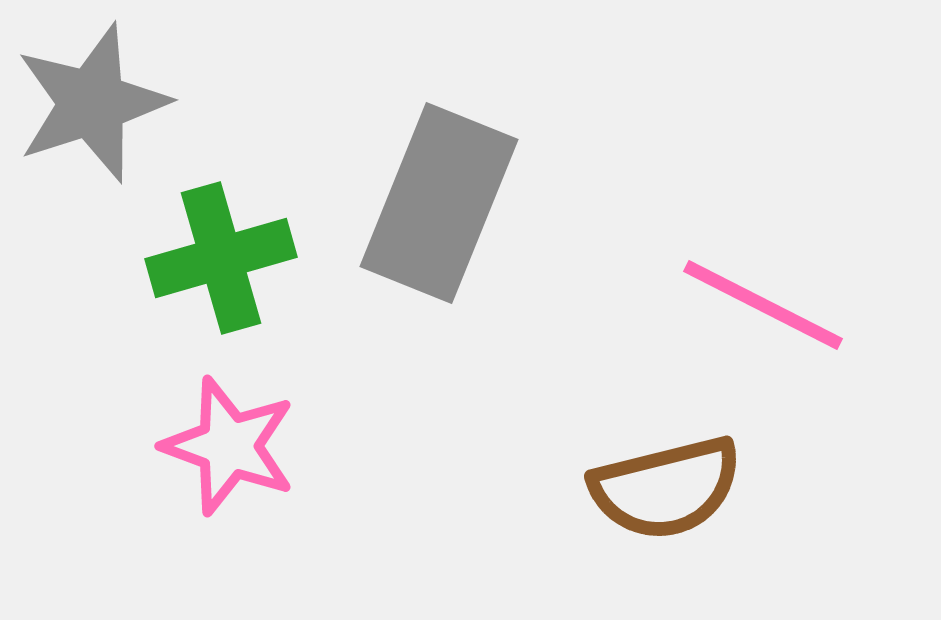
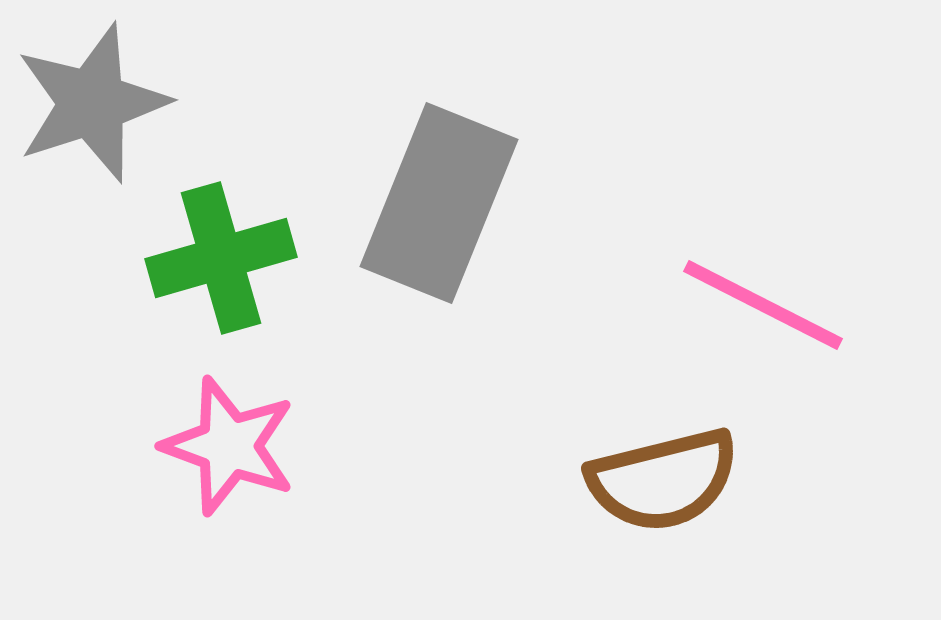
brown semicircle: moved 3 px left, 8 px up
